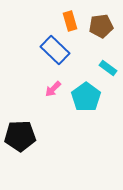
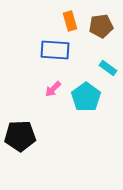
blue rectangle: rotated 40 degrees counterclockwise
